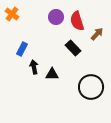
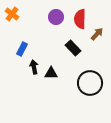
red semicircle: moved 3 px right, 2 px up; rotated 18 degrees clockwise
black triangle: moved 1 px left, 1 px up
black circle: moved 1 px left, 4 px up
